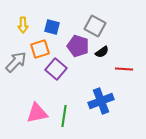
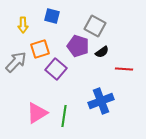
blue square: moved 11 px up
pink triangle: rotated 20 degrees counterclockwise
